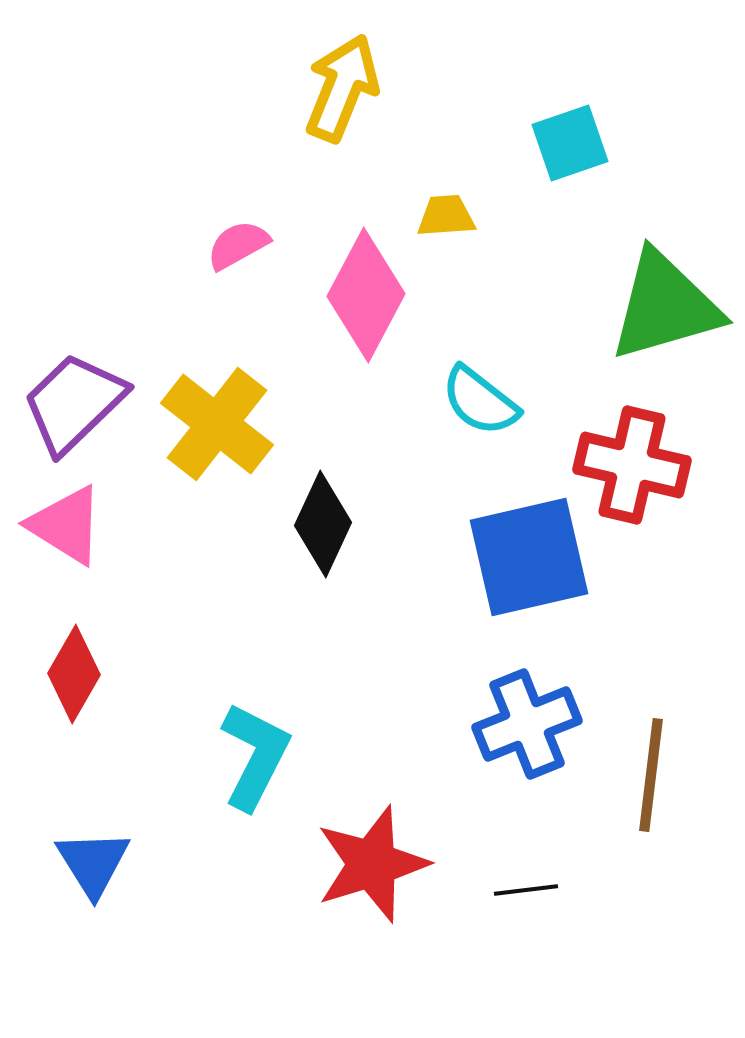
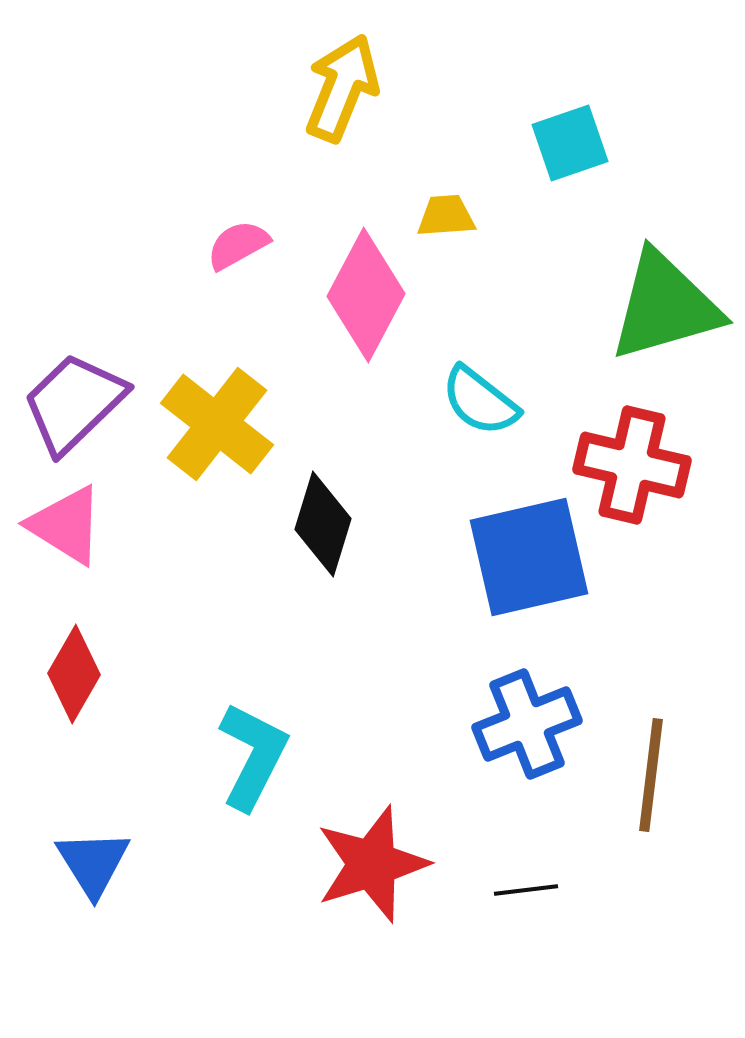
black diamond: rotated 8 degrees counterclockwise
cyan L-shape: moved 2 px left
